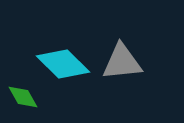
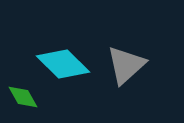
gray triangle: moved 4 px right, 3 px down; rotated 36 degrees counterclockwise
